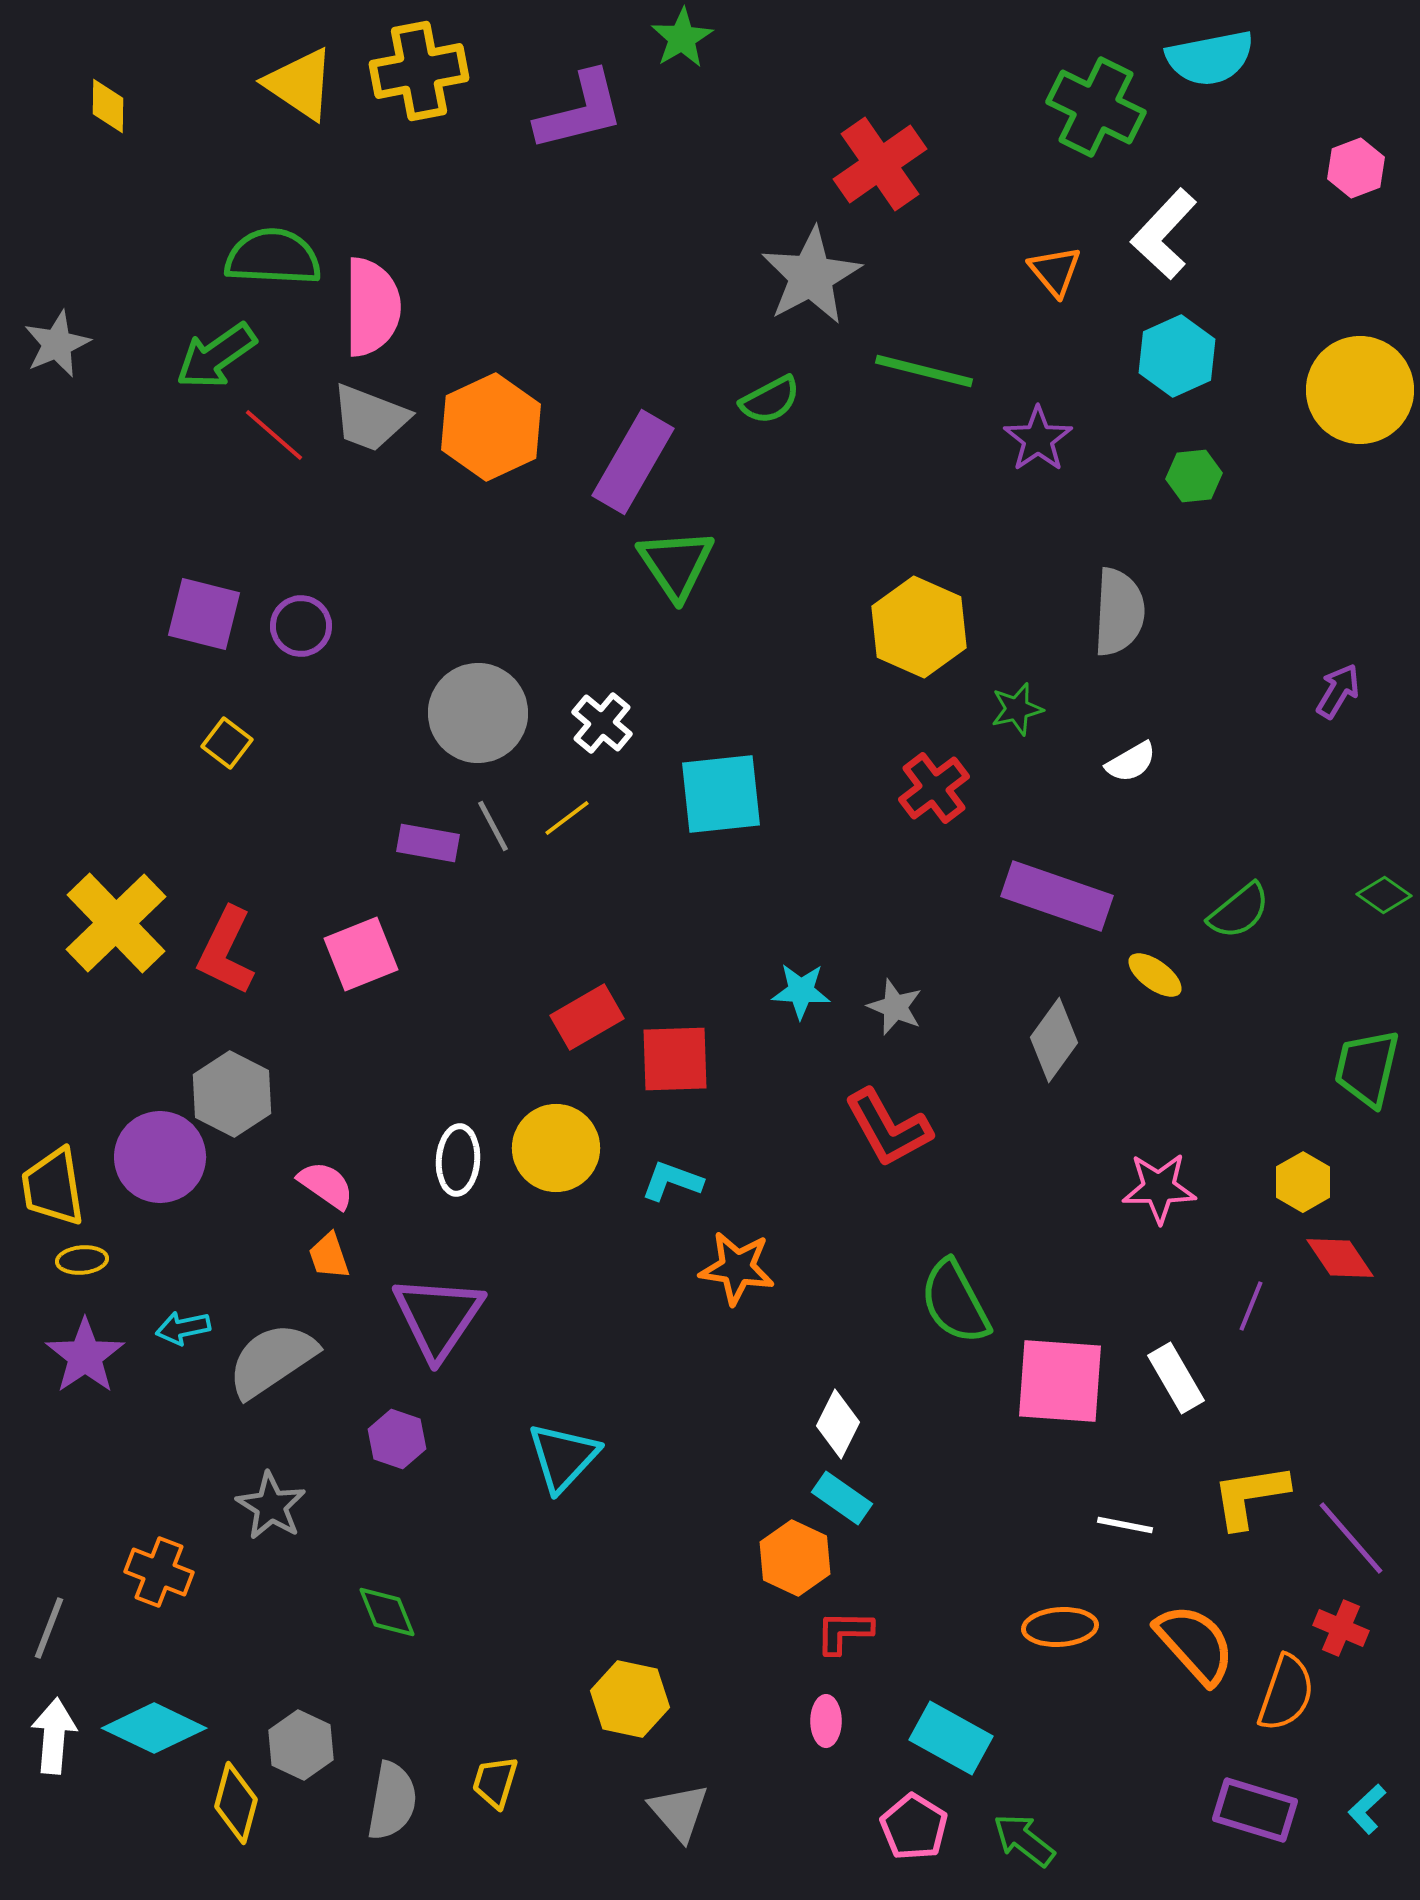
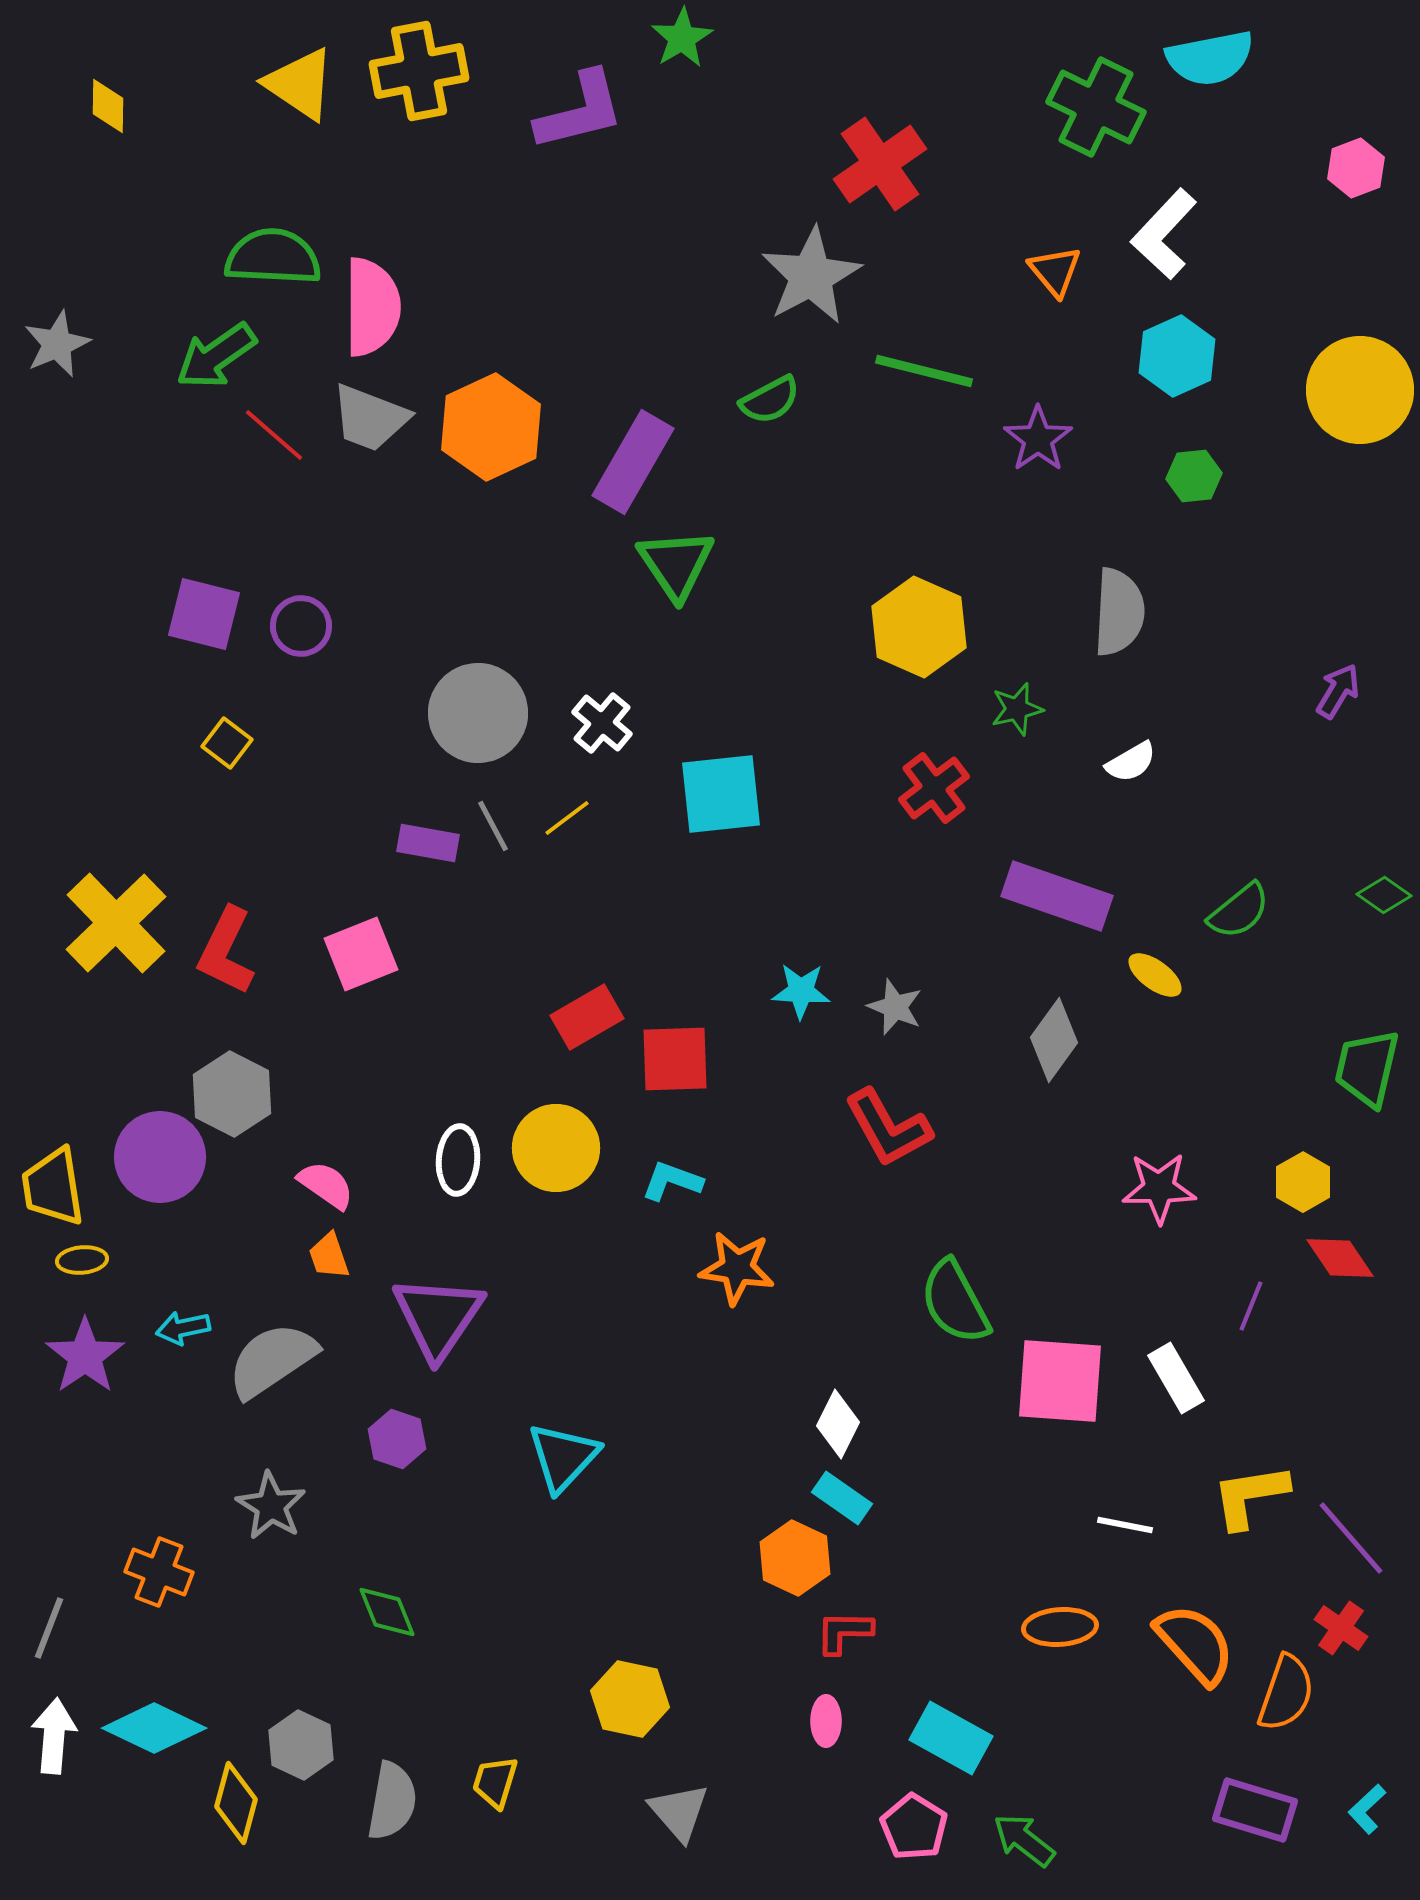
red cross at (1341, 1628): rotated 12 degrees clockwise
